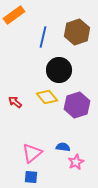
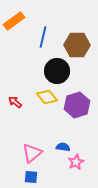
orange rectangle: moved 6 px down
brown hexagon: moved 13 px down; rotated 20 degrees clockwise
black circle: moved 2 px left, 1 px down
